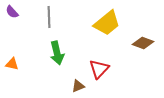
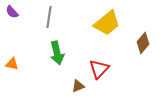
gray line: rotated 10 degrees clockwise
brown diamond: rotated 70 degrees counterclockwise
